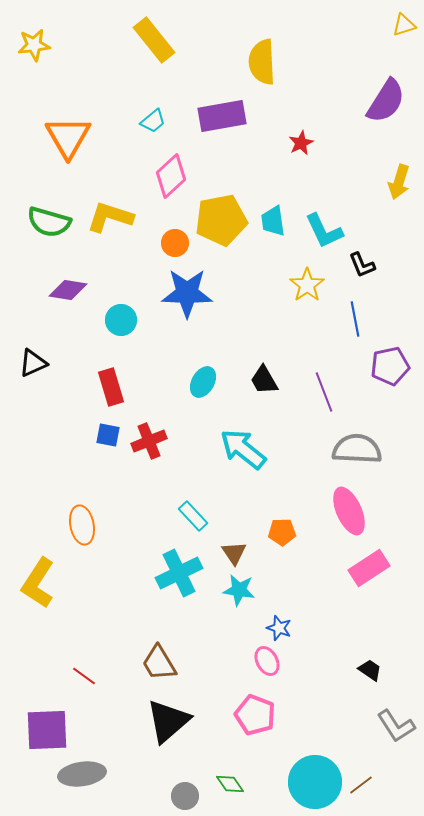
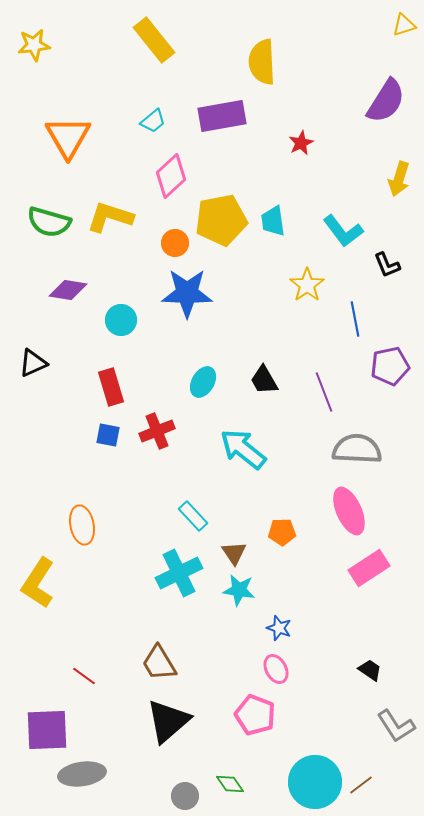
yellow arrow at (399, 182): moved 3 px up
cyan L-shape at (324, 231): moved 19 px right; rotated 12 degrees counterclockwise
black L-shape at (362, 265): moved 25 px right
red cross at (149, 441): moved 8 px right, 10 px up
pink ellipse at (267, 661): moved 9 px right, 8 px down
